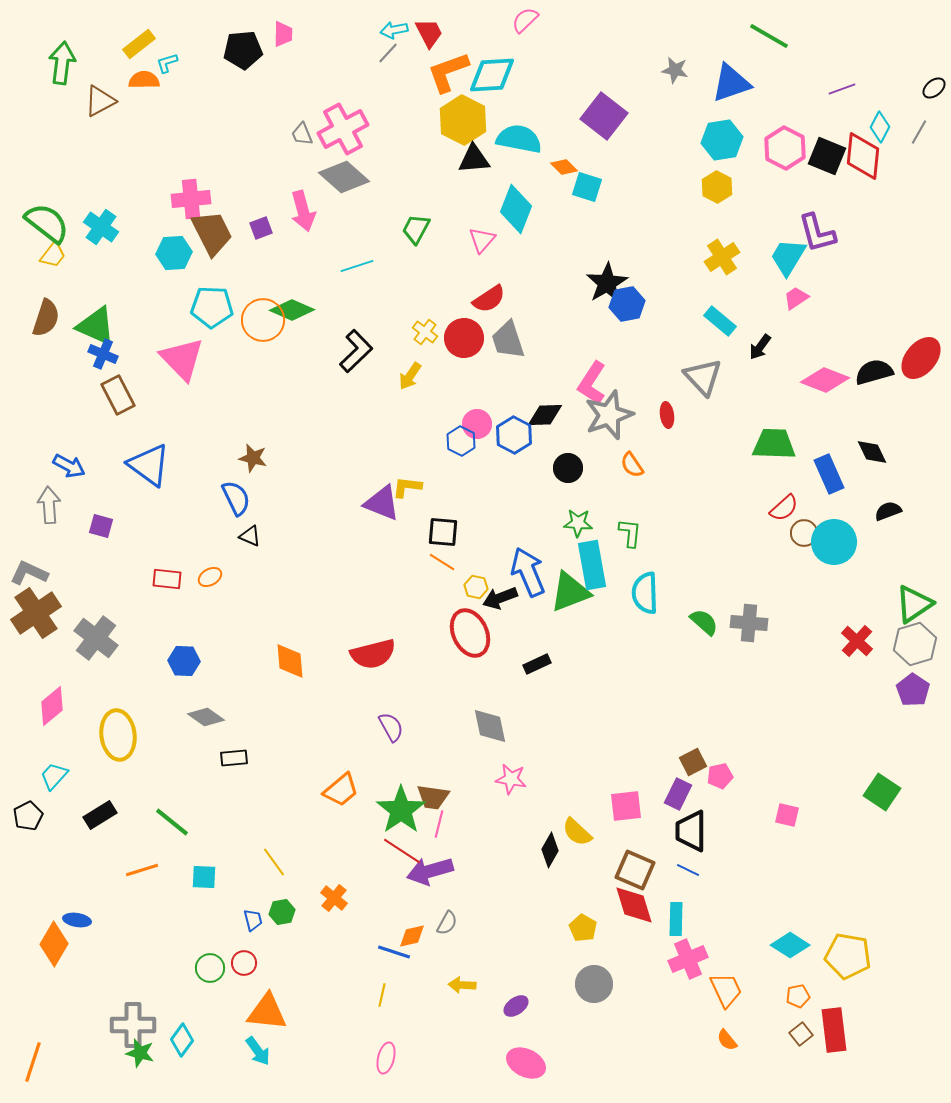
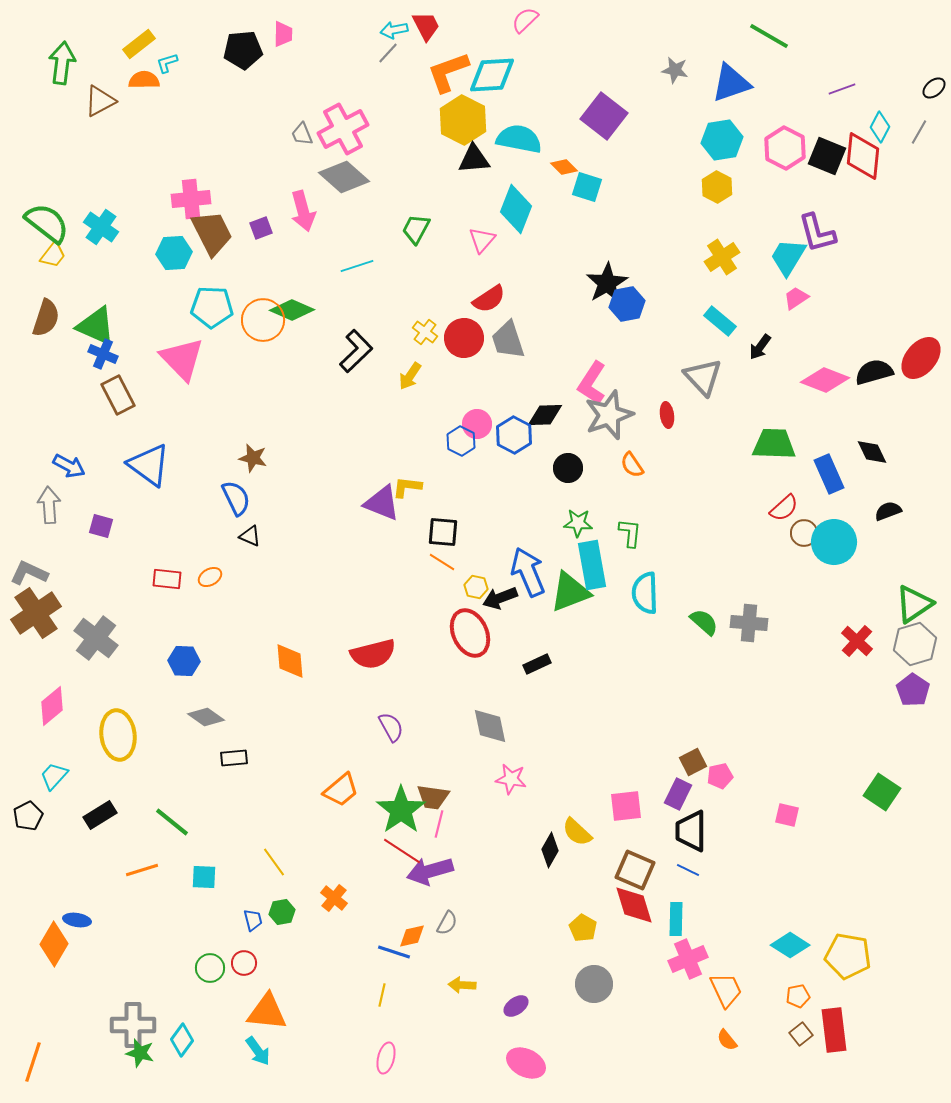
red trapezoid at (429, 33): moved 3 px left, 7 px up
